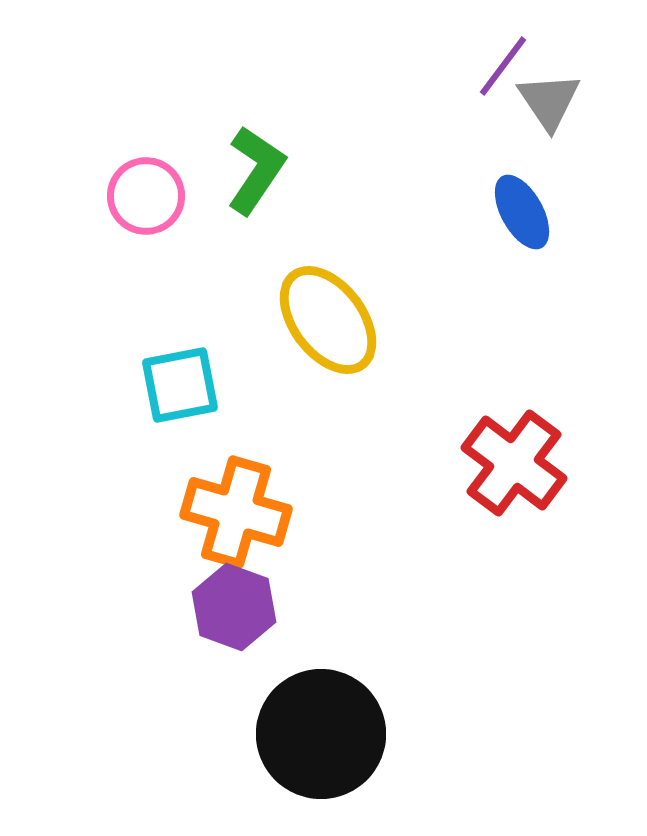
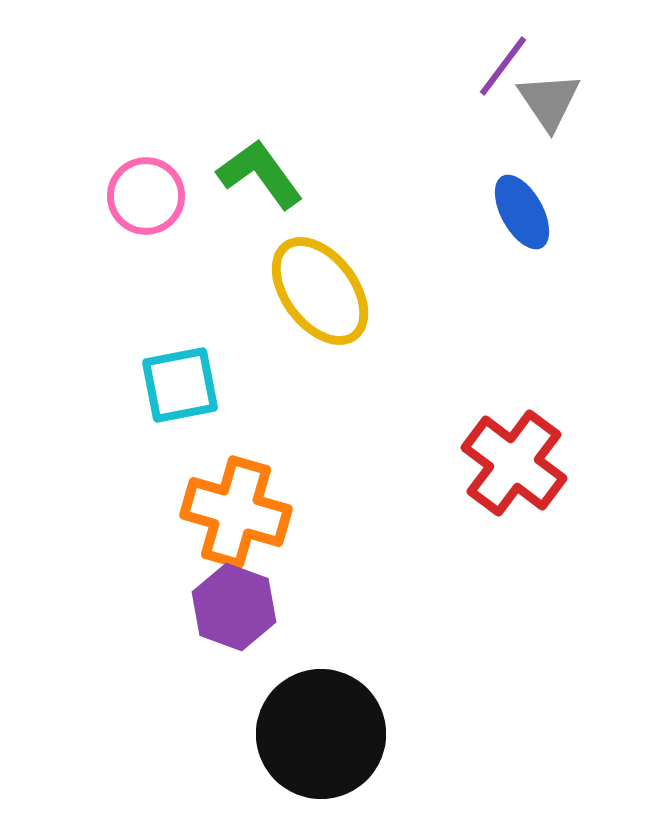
green L-shape: moved 4 px right, 4 px down; rotated 70 degrees counterclockwise
yellow ellipse: moved 8 px left, 29 px up
